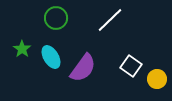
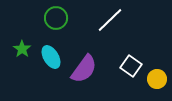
purple semicircle: moved 1 px right, 1 px down
